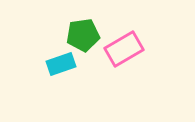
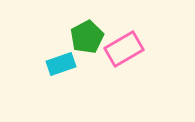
green pentagon: moved 4 px right, 2 px down; rotated 20 degrees counterclockwise
